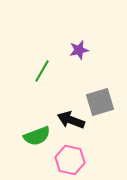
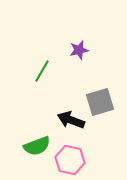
green semicircle: moved 10 px down
